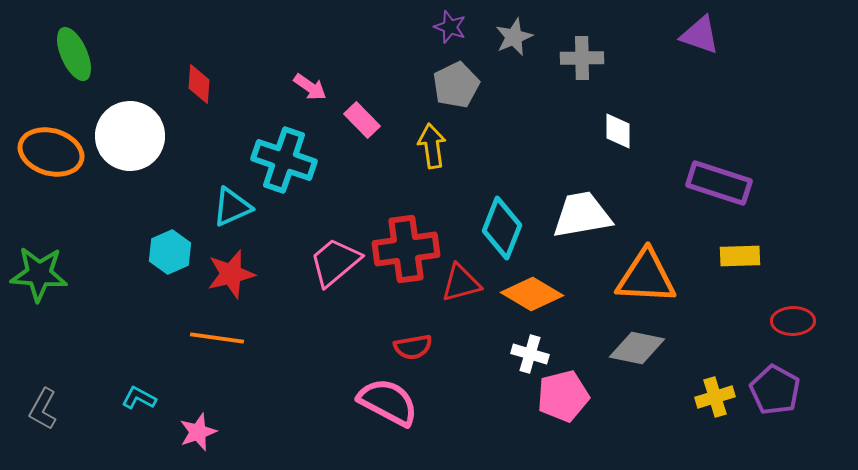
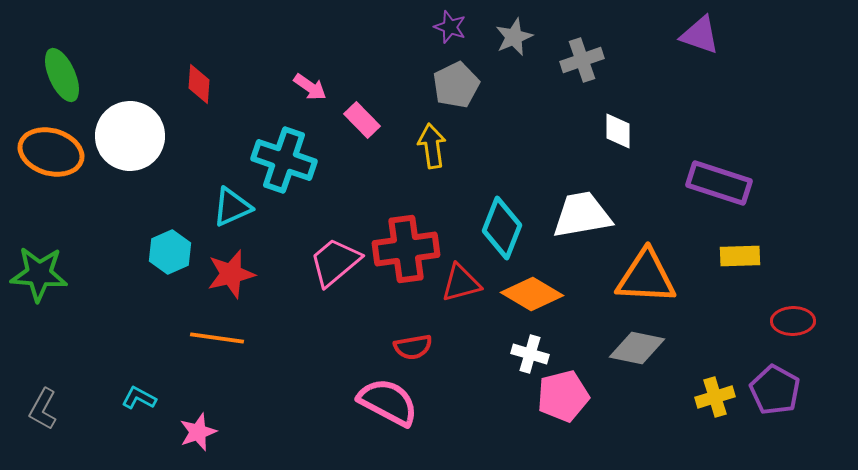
green ellipse: moved 12 px left, 21 px down
gray cross: moved 2 px down; rotated 18 degrees counterclockwise
